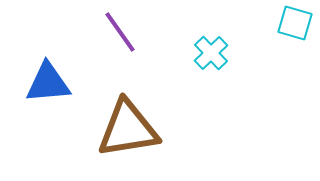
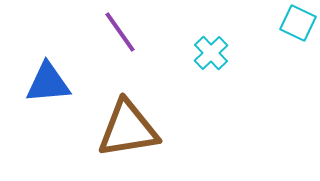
cyan square: moved 3 px right; rotated 9 degrees clockwise
